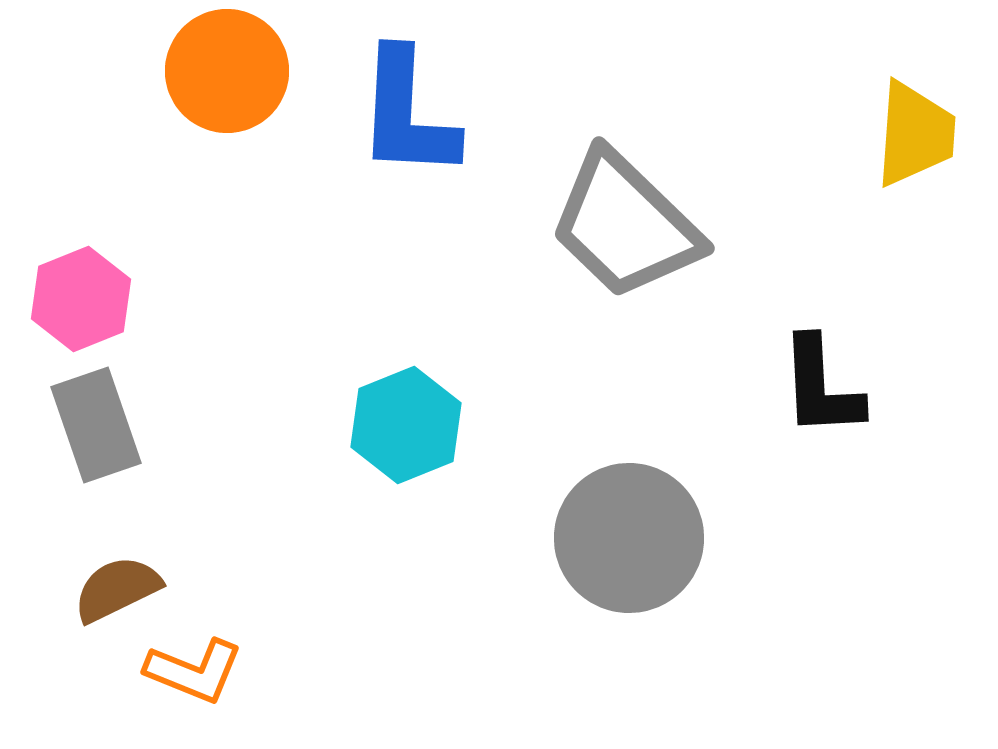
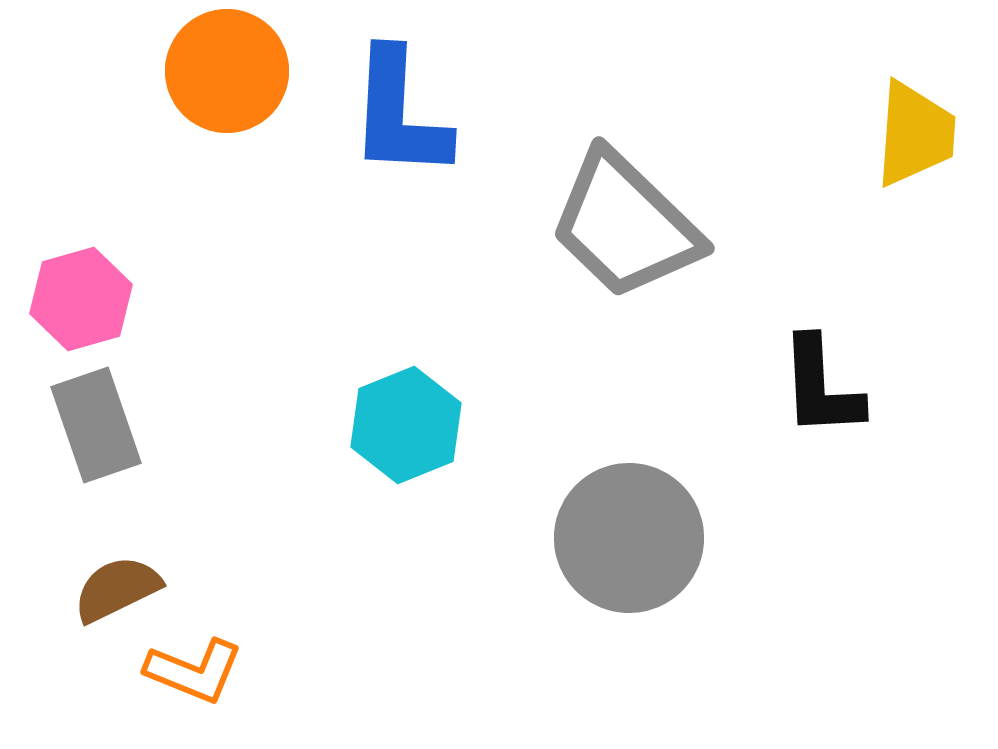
blue L-shape: moved 8 px left
pink hexagon: rotated 6 degrees clockwise
